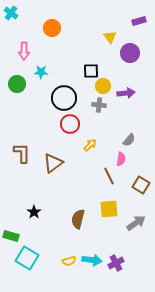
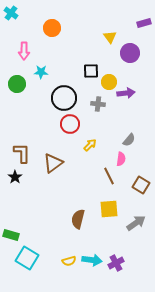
purple rectangle: moved 5 px right, 2 px down
yellow circle: moved 6 px right, 4 px up
gray cross: moved 1 px left, 1 px up
black star: moved 19 px left, 35 px up
green rectangle: moved 1 px up
